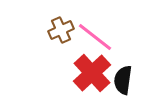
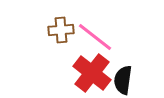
brown cross: rotated 20 degrees clockwise
red cross: rotated 9 degrees counterclockwise
